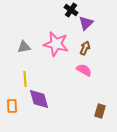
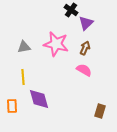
yellow line: moved 2 px left, 2 px up
